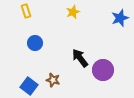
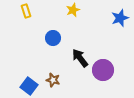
yellow star: moved 2 px up
blue circle: moved 18 px right, 5 px up
